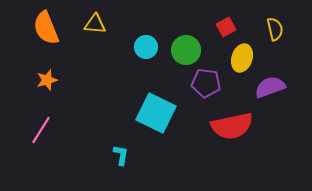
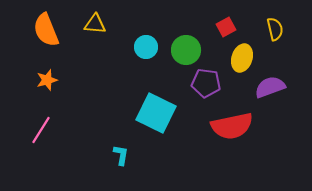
orange semicircle: moved 2 px down
